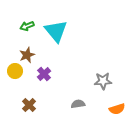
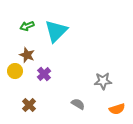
cyan triangle: rotated 25 degrees clockwise
brown star: rotated 28 degrees counterclockwise
gray semicircle: rotated 40 degrees clockwise
